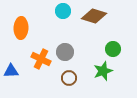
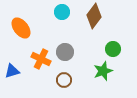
cyan circle: moved 1 px left, 1 px down
brown diamond: rotated 70 degrees counterclockwise
orange ellipse: rotated 40 degrees counterclockwise
blue triangle: moved 1 px right; rotated 14 degrees counterclockwise
brown circle: moved 5 px left, 2 px down
